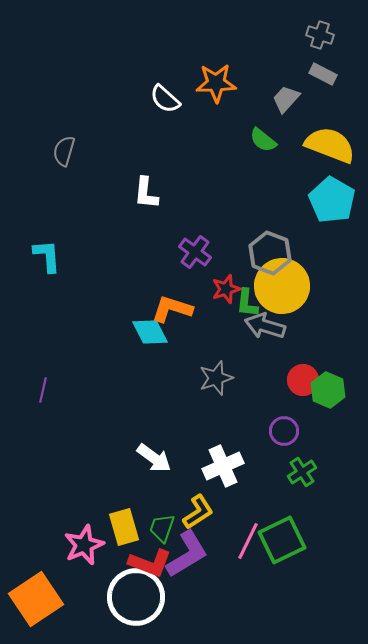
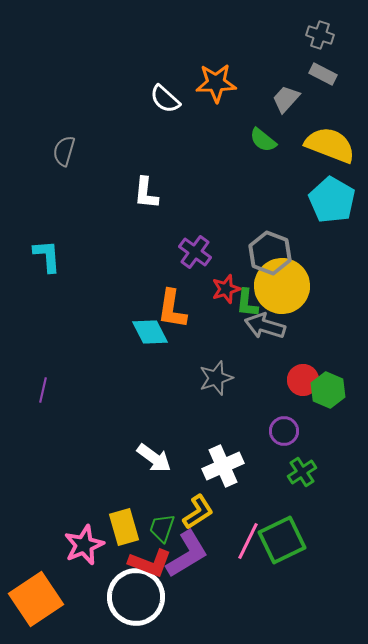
orange L-shape: rotated 99 degrees counterclockwise
